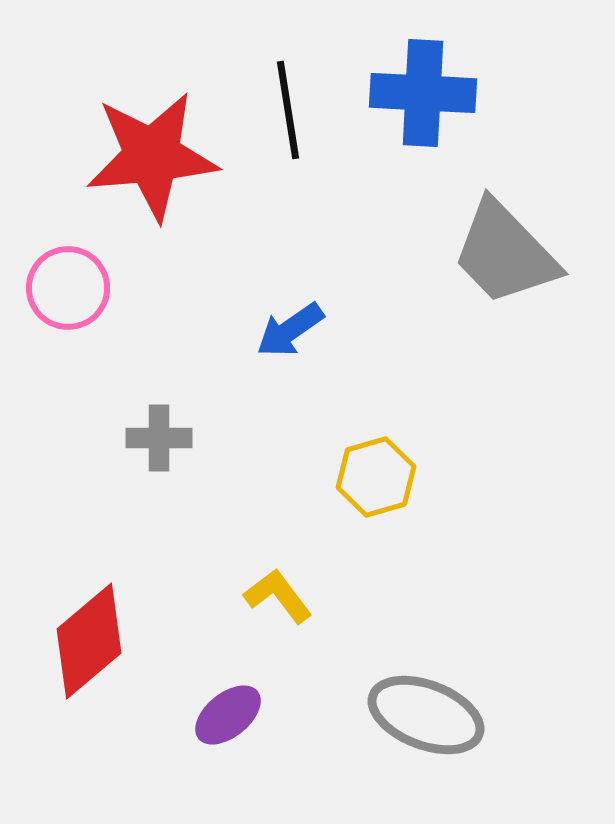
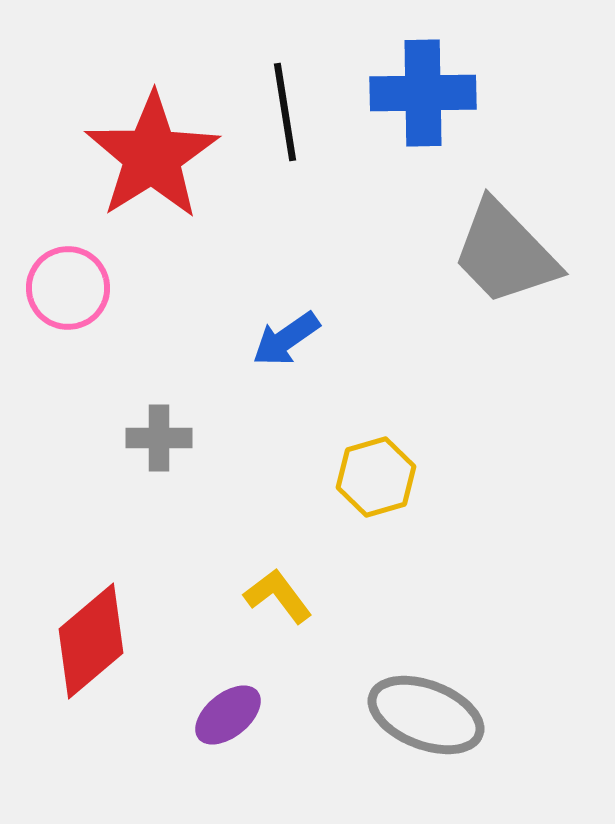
blue cross: rotated 4 degrees counterclockwise
black line: moved 3 px left, 2 px down
red star: rotated 27 degrees counterclockwise
blue arrow: moved 4 px left, 9 px down
red diamond: moved 2 px right
